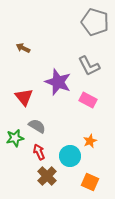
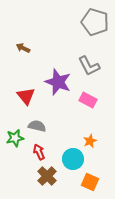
red triangle: moved 2 px right, 1 px up
gray semicircle: rotated 18 degrees counterclockwise
cyan circle: moved 3 px right, 3 px down
